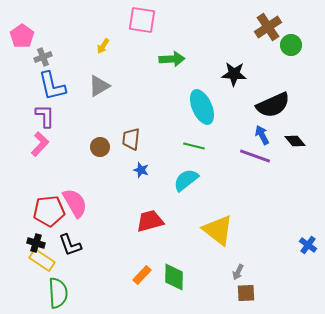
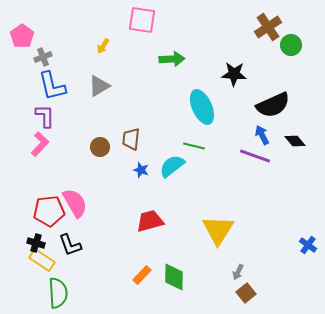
cyan semicircle: moved 14 px left, 14 px up
yellow triangle: rotated 24 degrees clockwise
brown square: rotated 36 degrees counterclockwise
